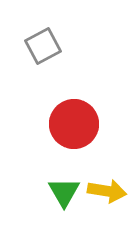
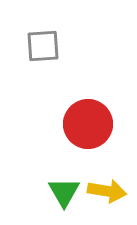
gray square: rotated 24 degrees clockwise
red circle: moved 14 px right
